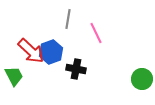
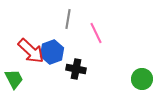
blue hexagon: moved 1 px right
green trapezoid: moved 3 px down
